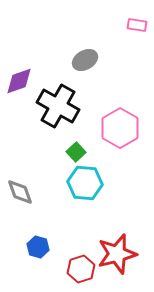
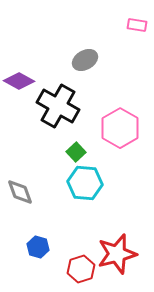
purple diamond: rotated 48 degrees clockwise
